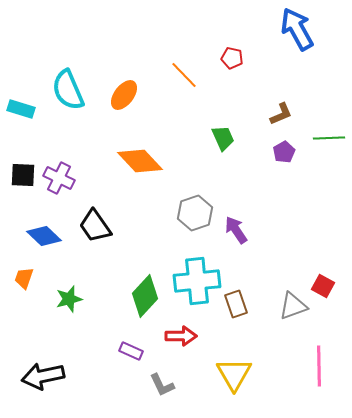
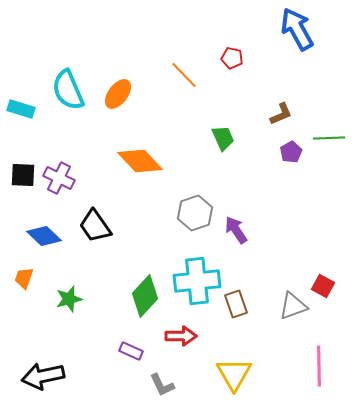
orange ellipse: moved 6 px left, 1 px up
purple pentagon: moved 7 px right
